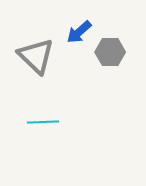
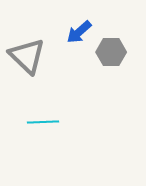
gray hexagon: moved 1 px right
gray triangle: moved 9 px left
